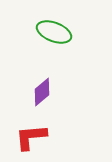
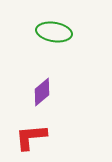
green ellipse: rotated 12 degrees counterclockwise
